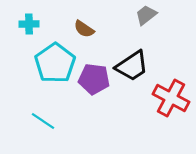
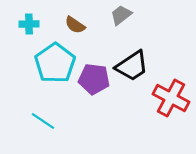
gray trapezoid: moved 25 px left
brown semicircle: moved 9 px left, 4 px up
